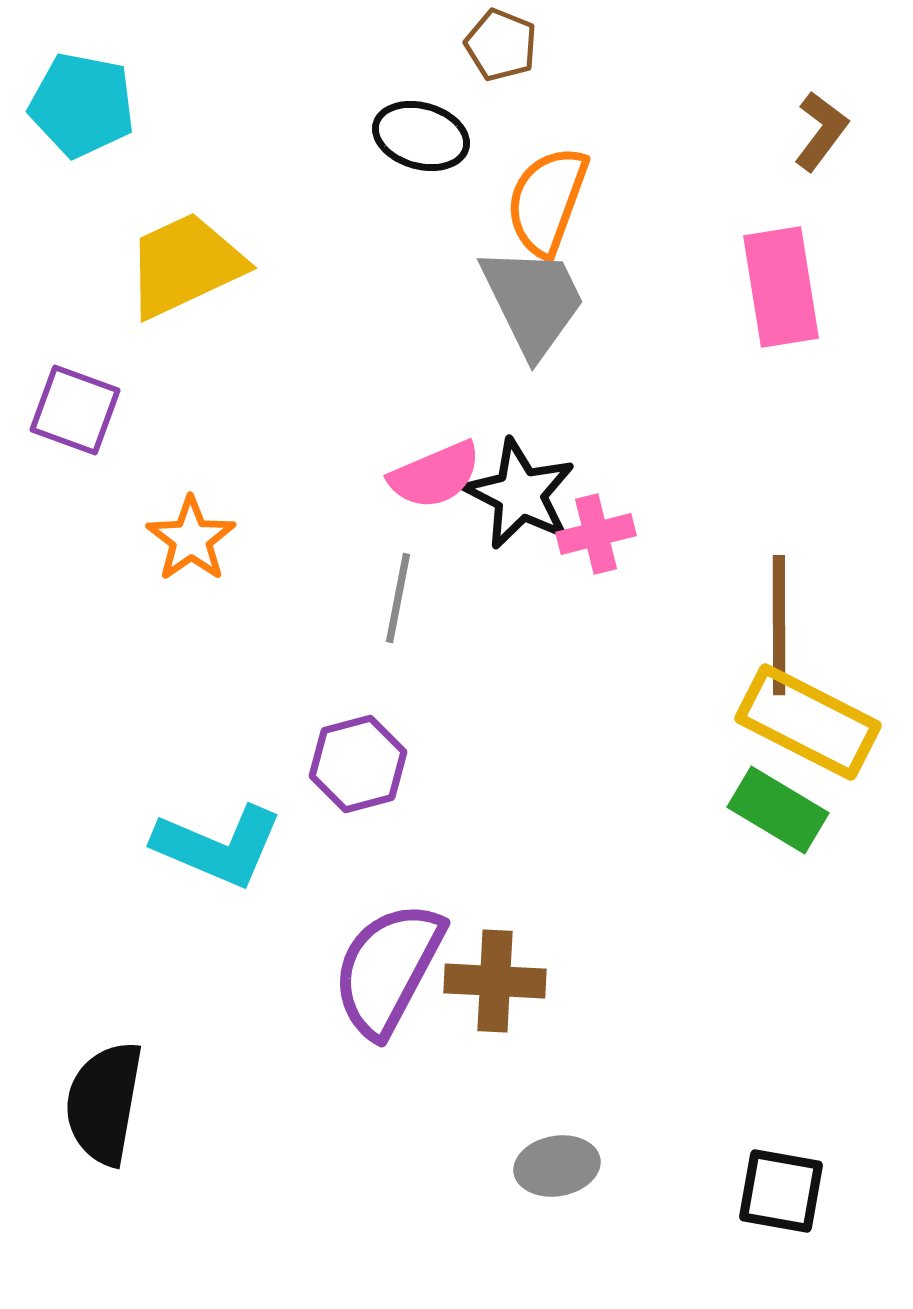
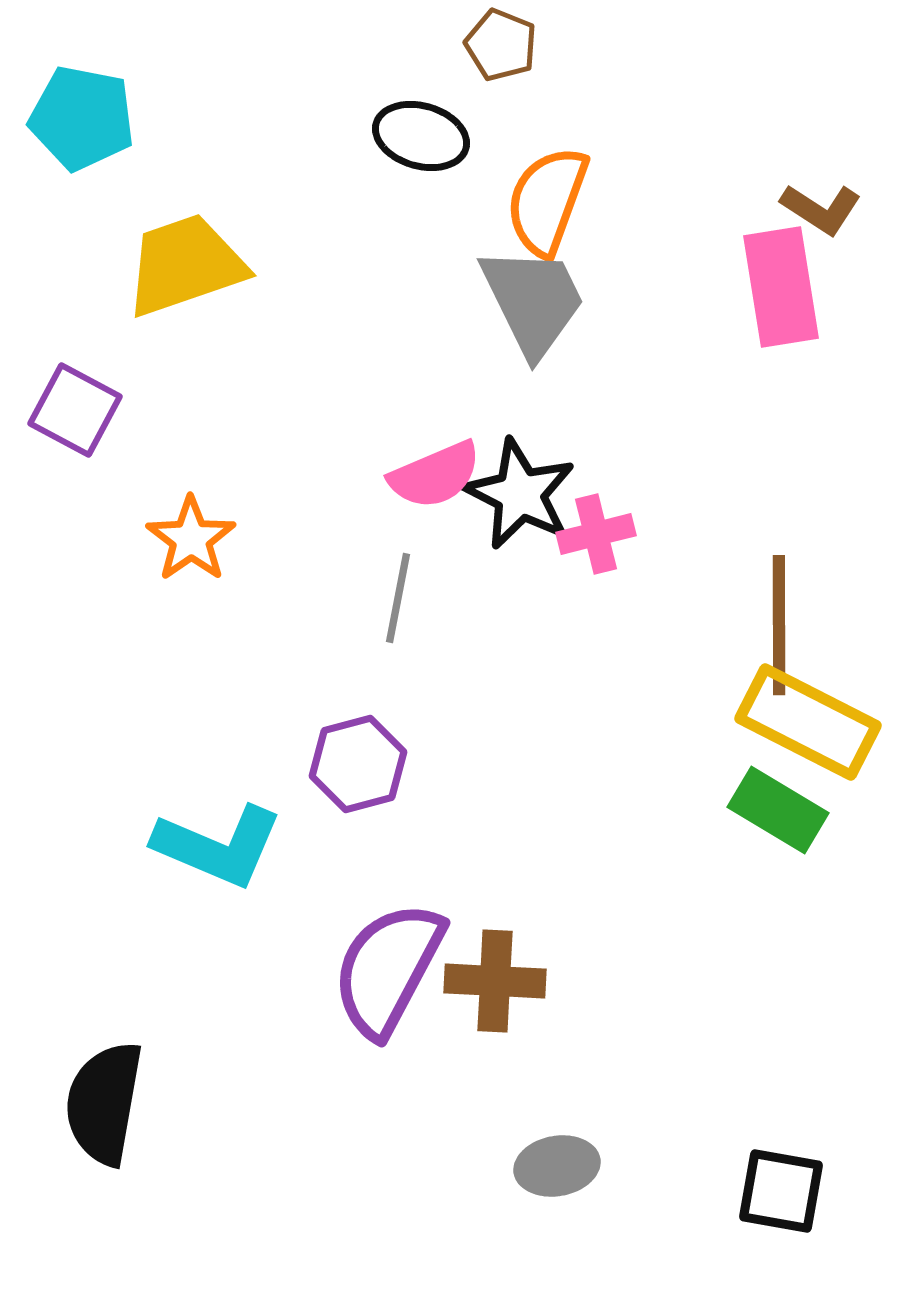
cyan pentagon: moved 13 px down
brown L-shape: moved 78 px down; rotated 86 degrees clockwise
yellow trapezoid: rotated 6 degrees clockwise
purple square: rotated 8 degrees clockwise
